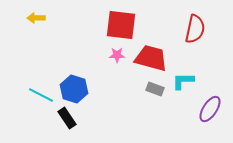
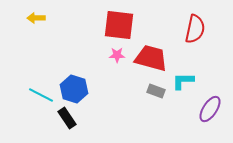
red square: moved 2 px left
gray rectangle: moved 1 px right, 2 px down
